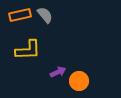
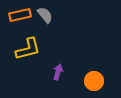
yellow L-shape: moved 1 px up; rotated 12 degrees counterclockwise
purple arrow: rotated 49 degrees counterclockwise
orange circle: moved 15 px right
